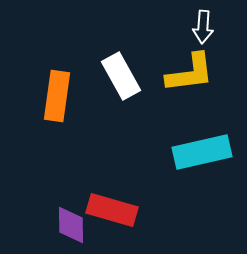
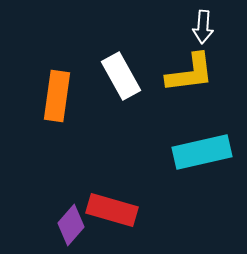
purple diamond: rotated 42 degrees clockwise
